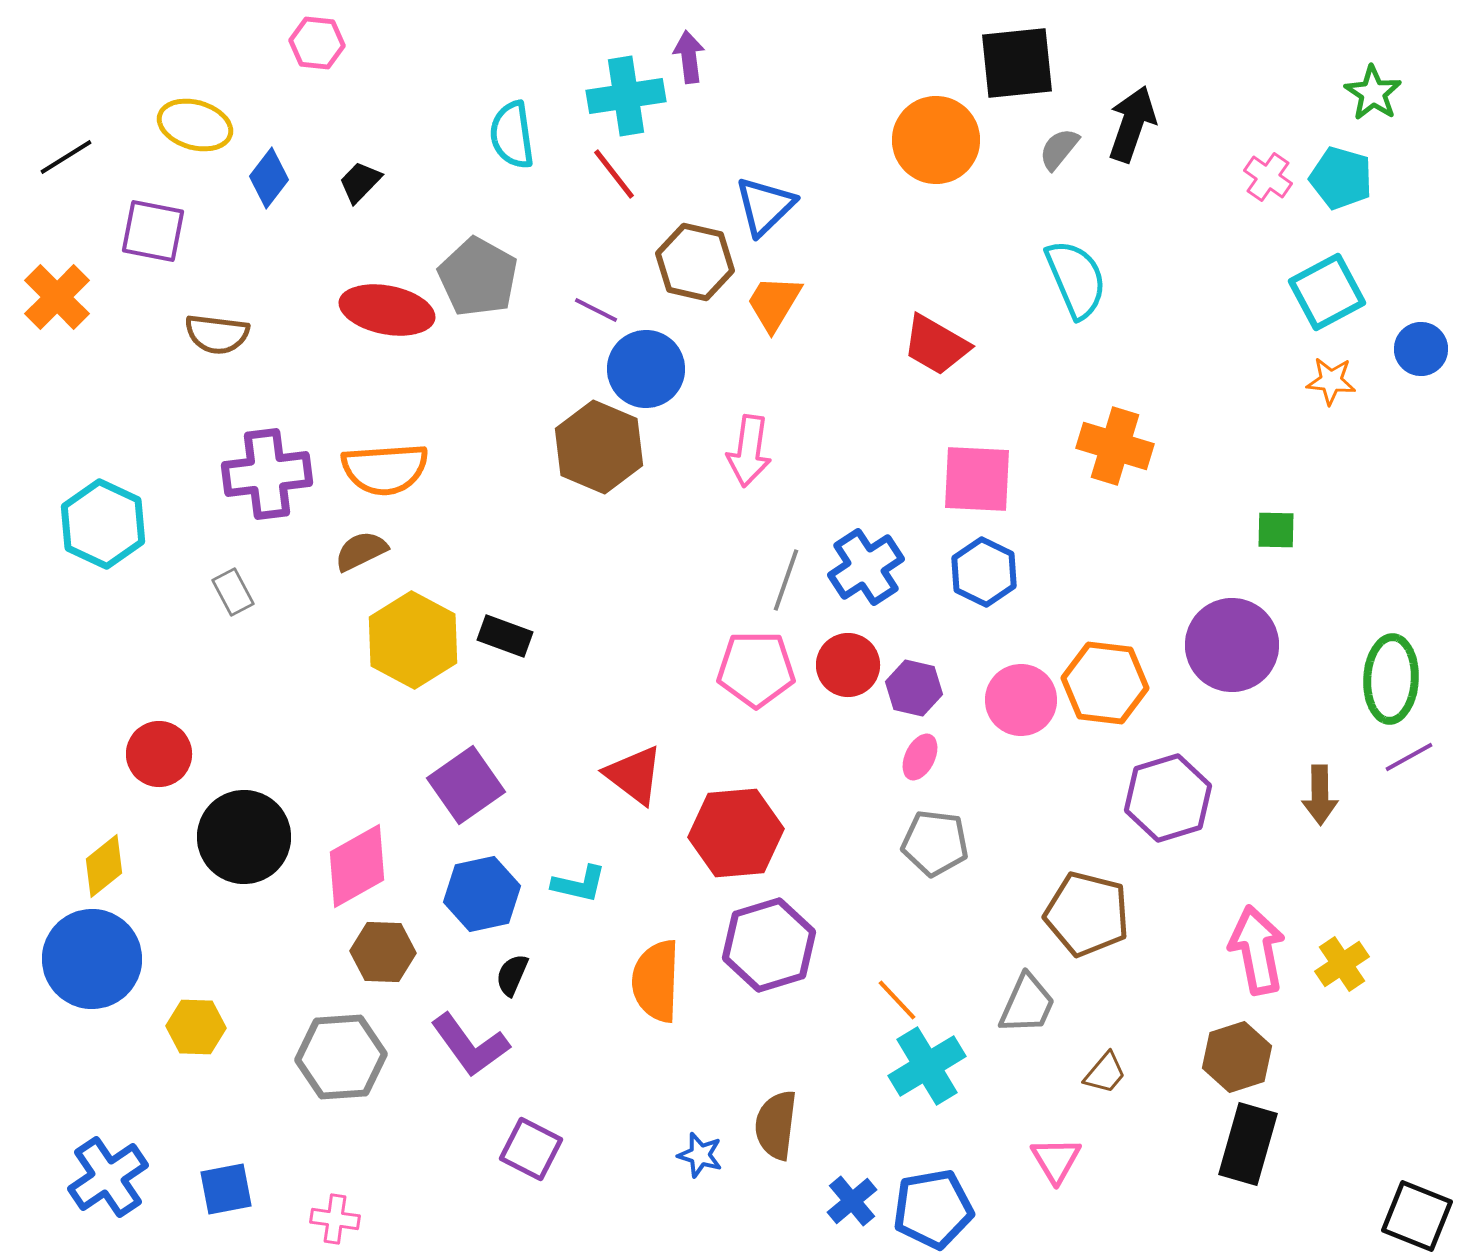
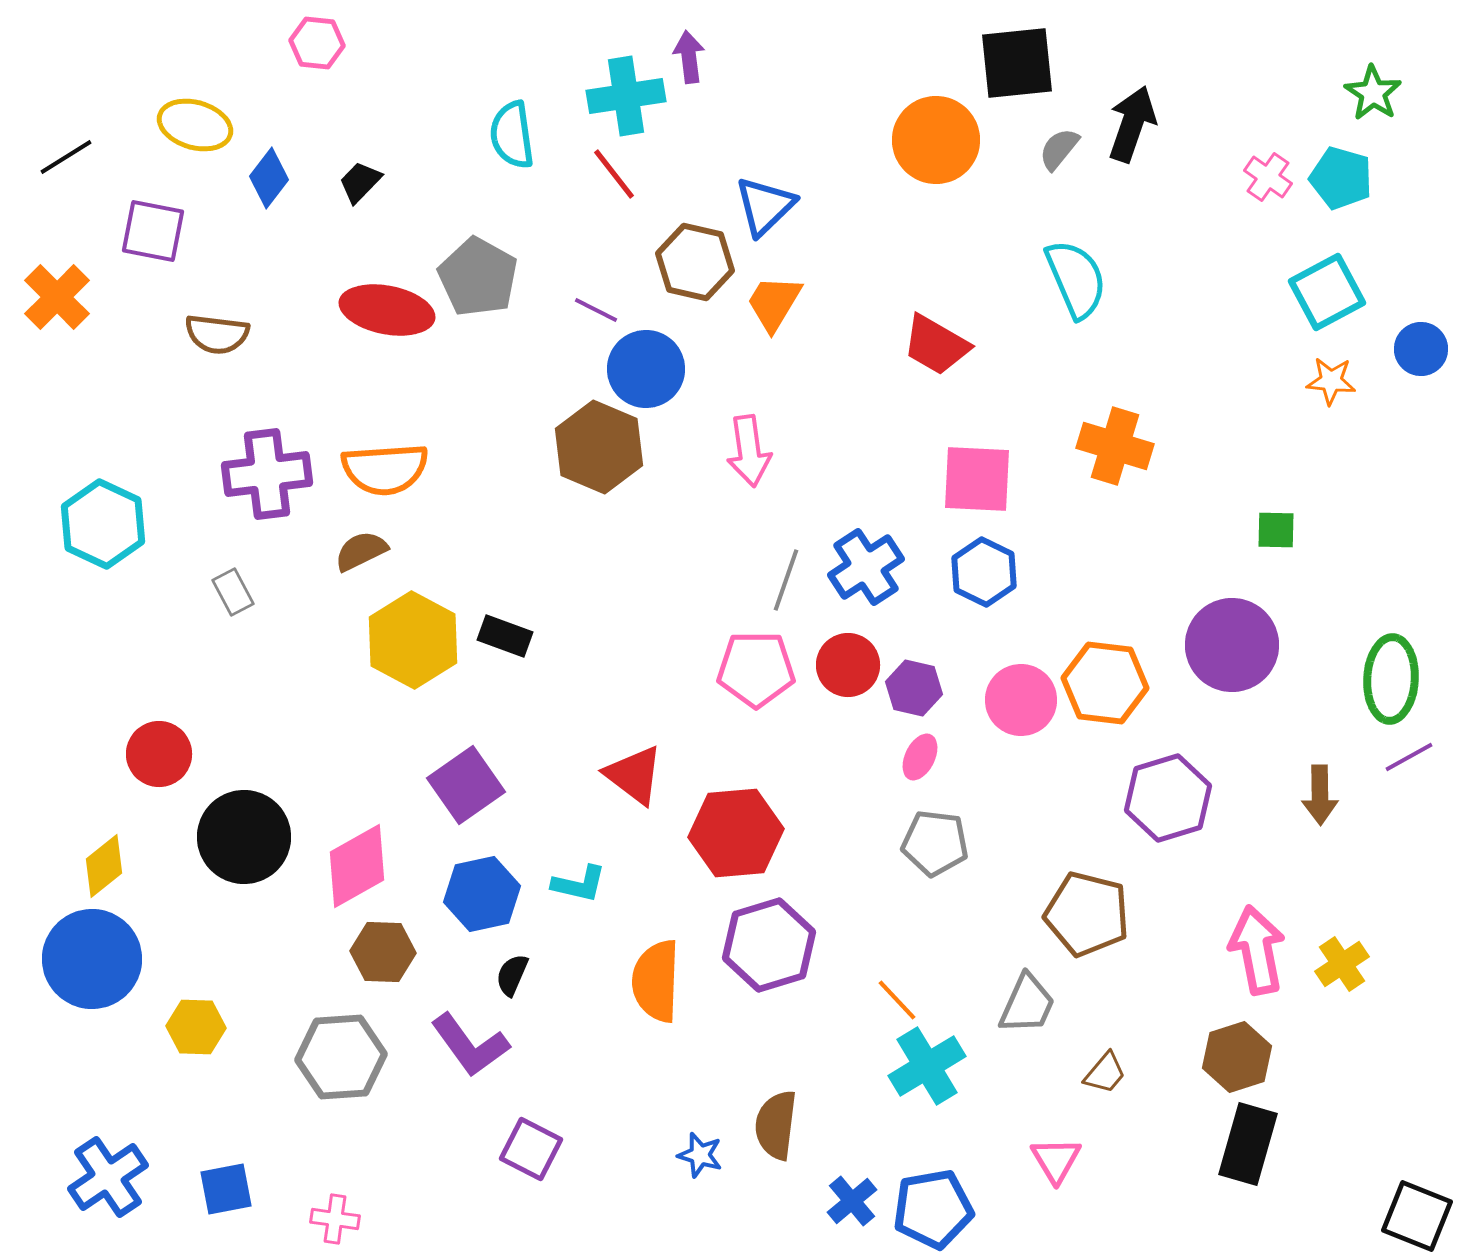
pink arrow at (749, 451): rotated 16 degrees counterclockwise
